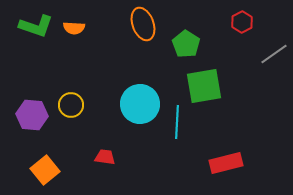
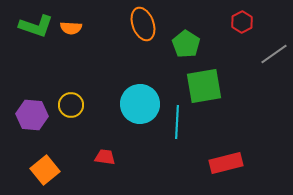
orange semicircle: moved 3 px left
